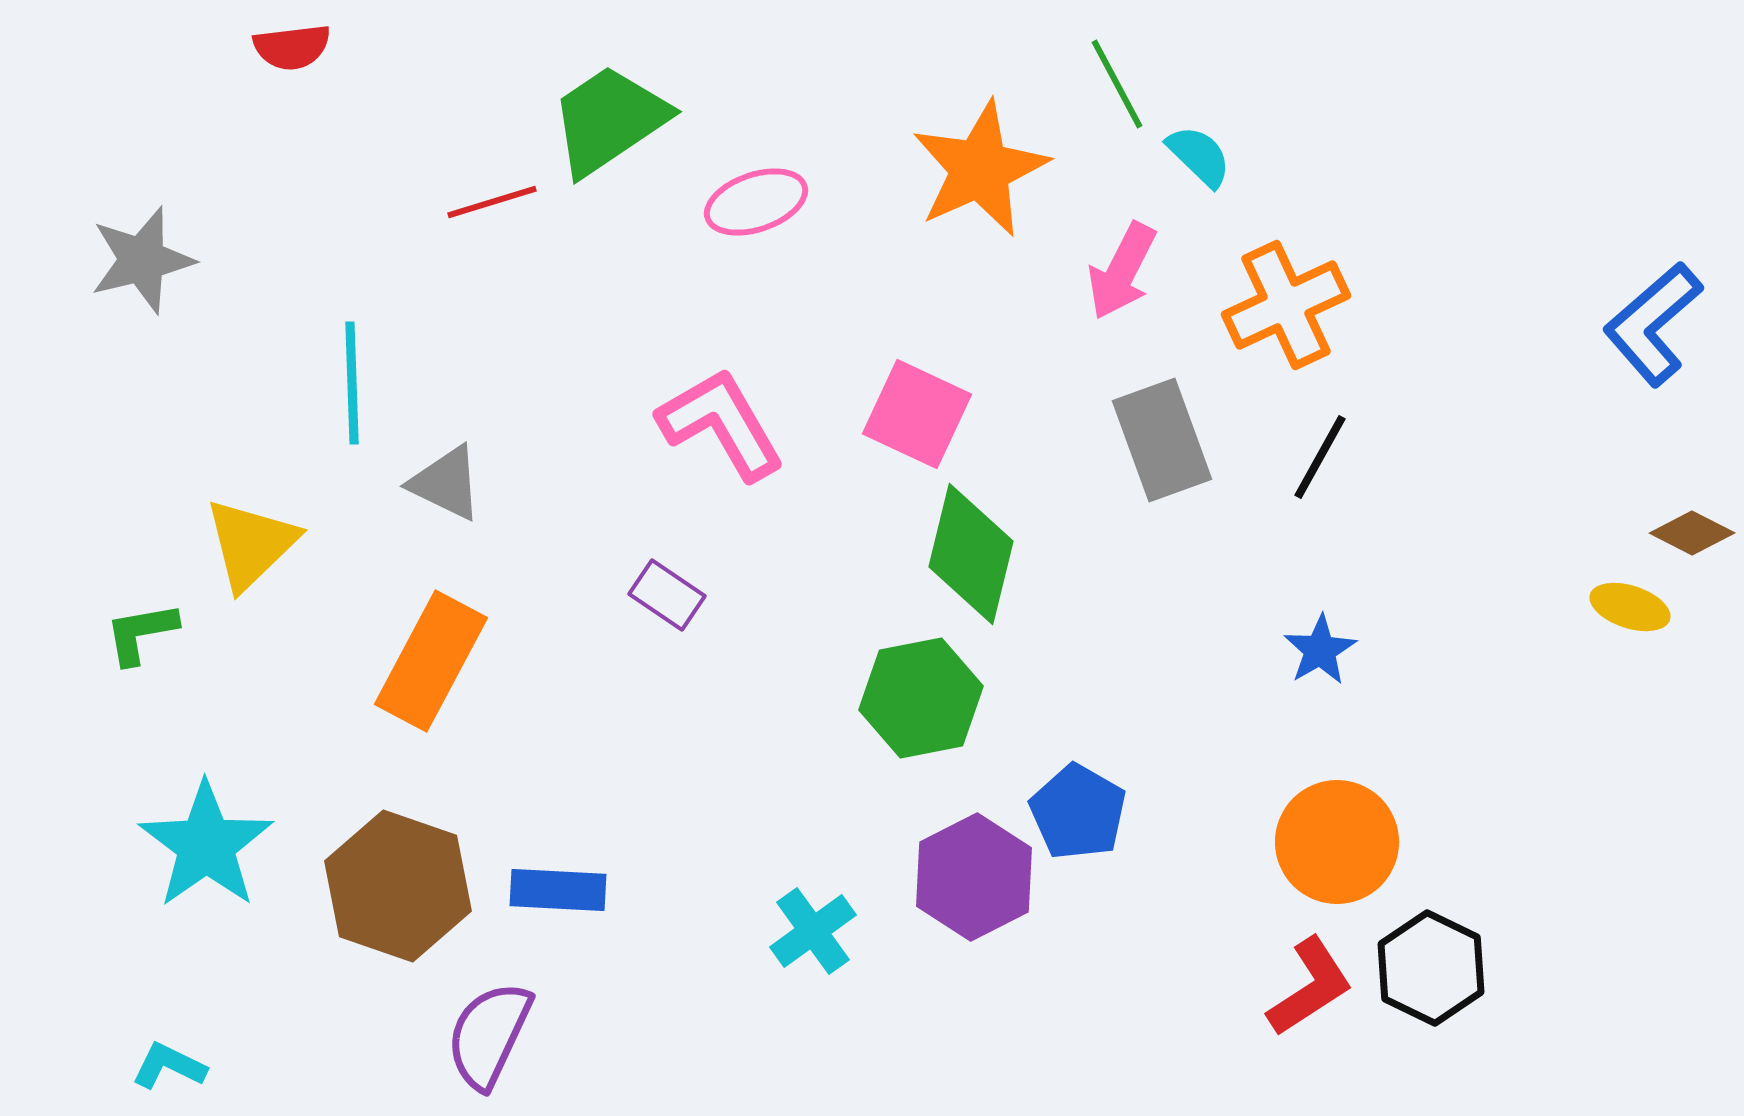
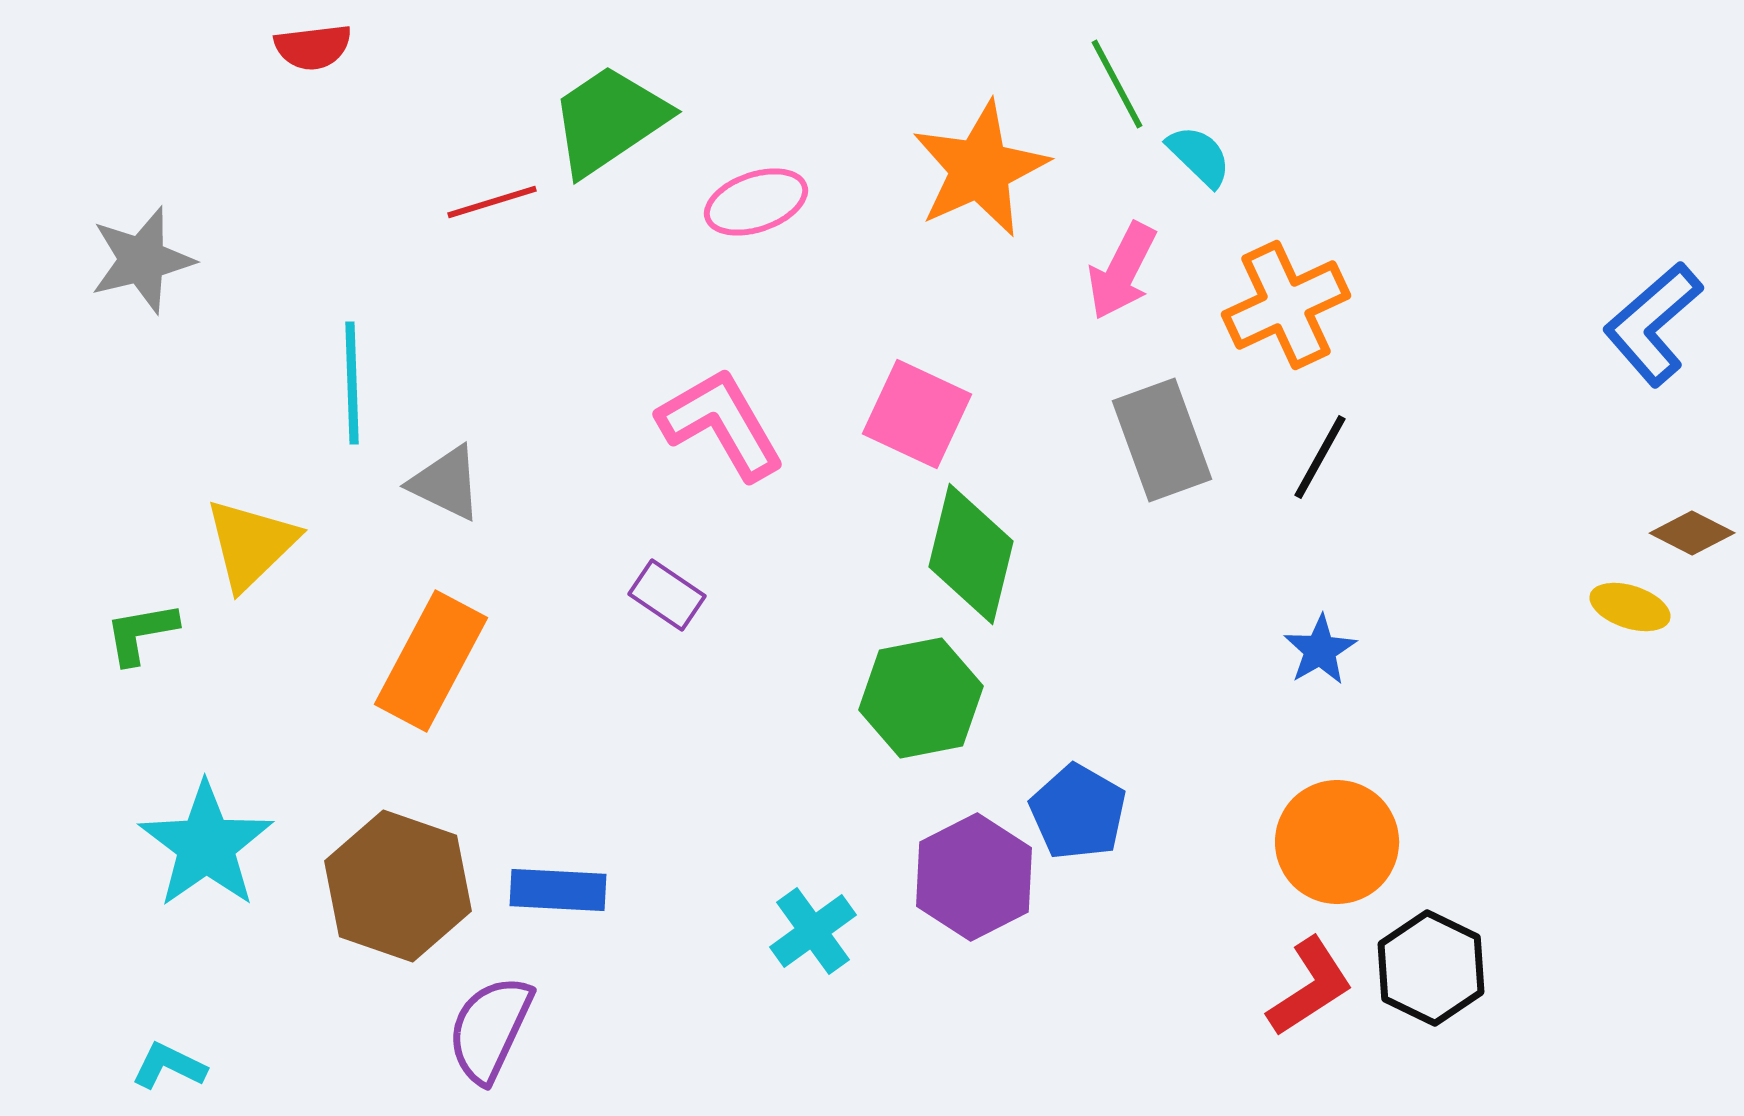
red semicircle: moved 21 px right
purple semicircle: moved 1 px right, 6 px up
